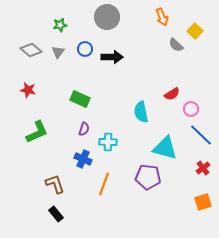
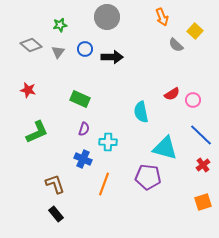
gray diamond: moved 5 px up
pink circle: moved 2 px right, 9 px up
red cross: moved 3 px up
